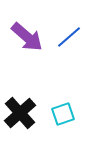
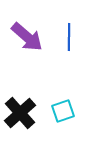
blue line: rotated 48 degrees counterclockwise
cyan square: moved 3 px up
